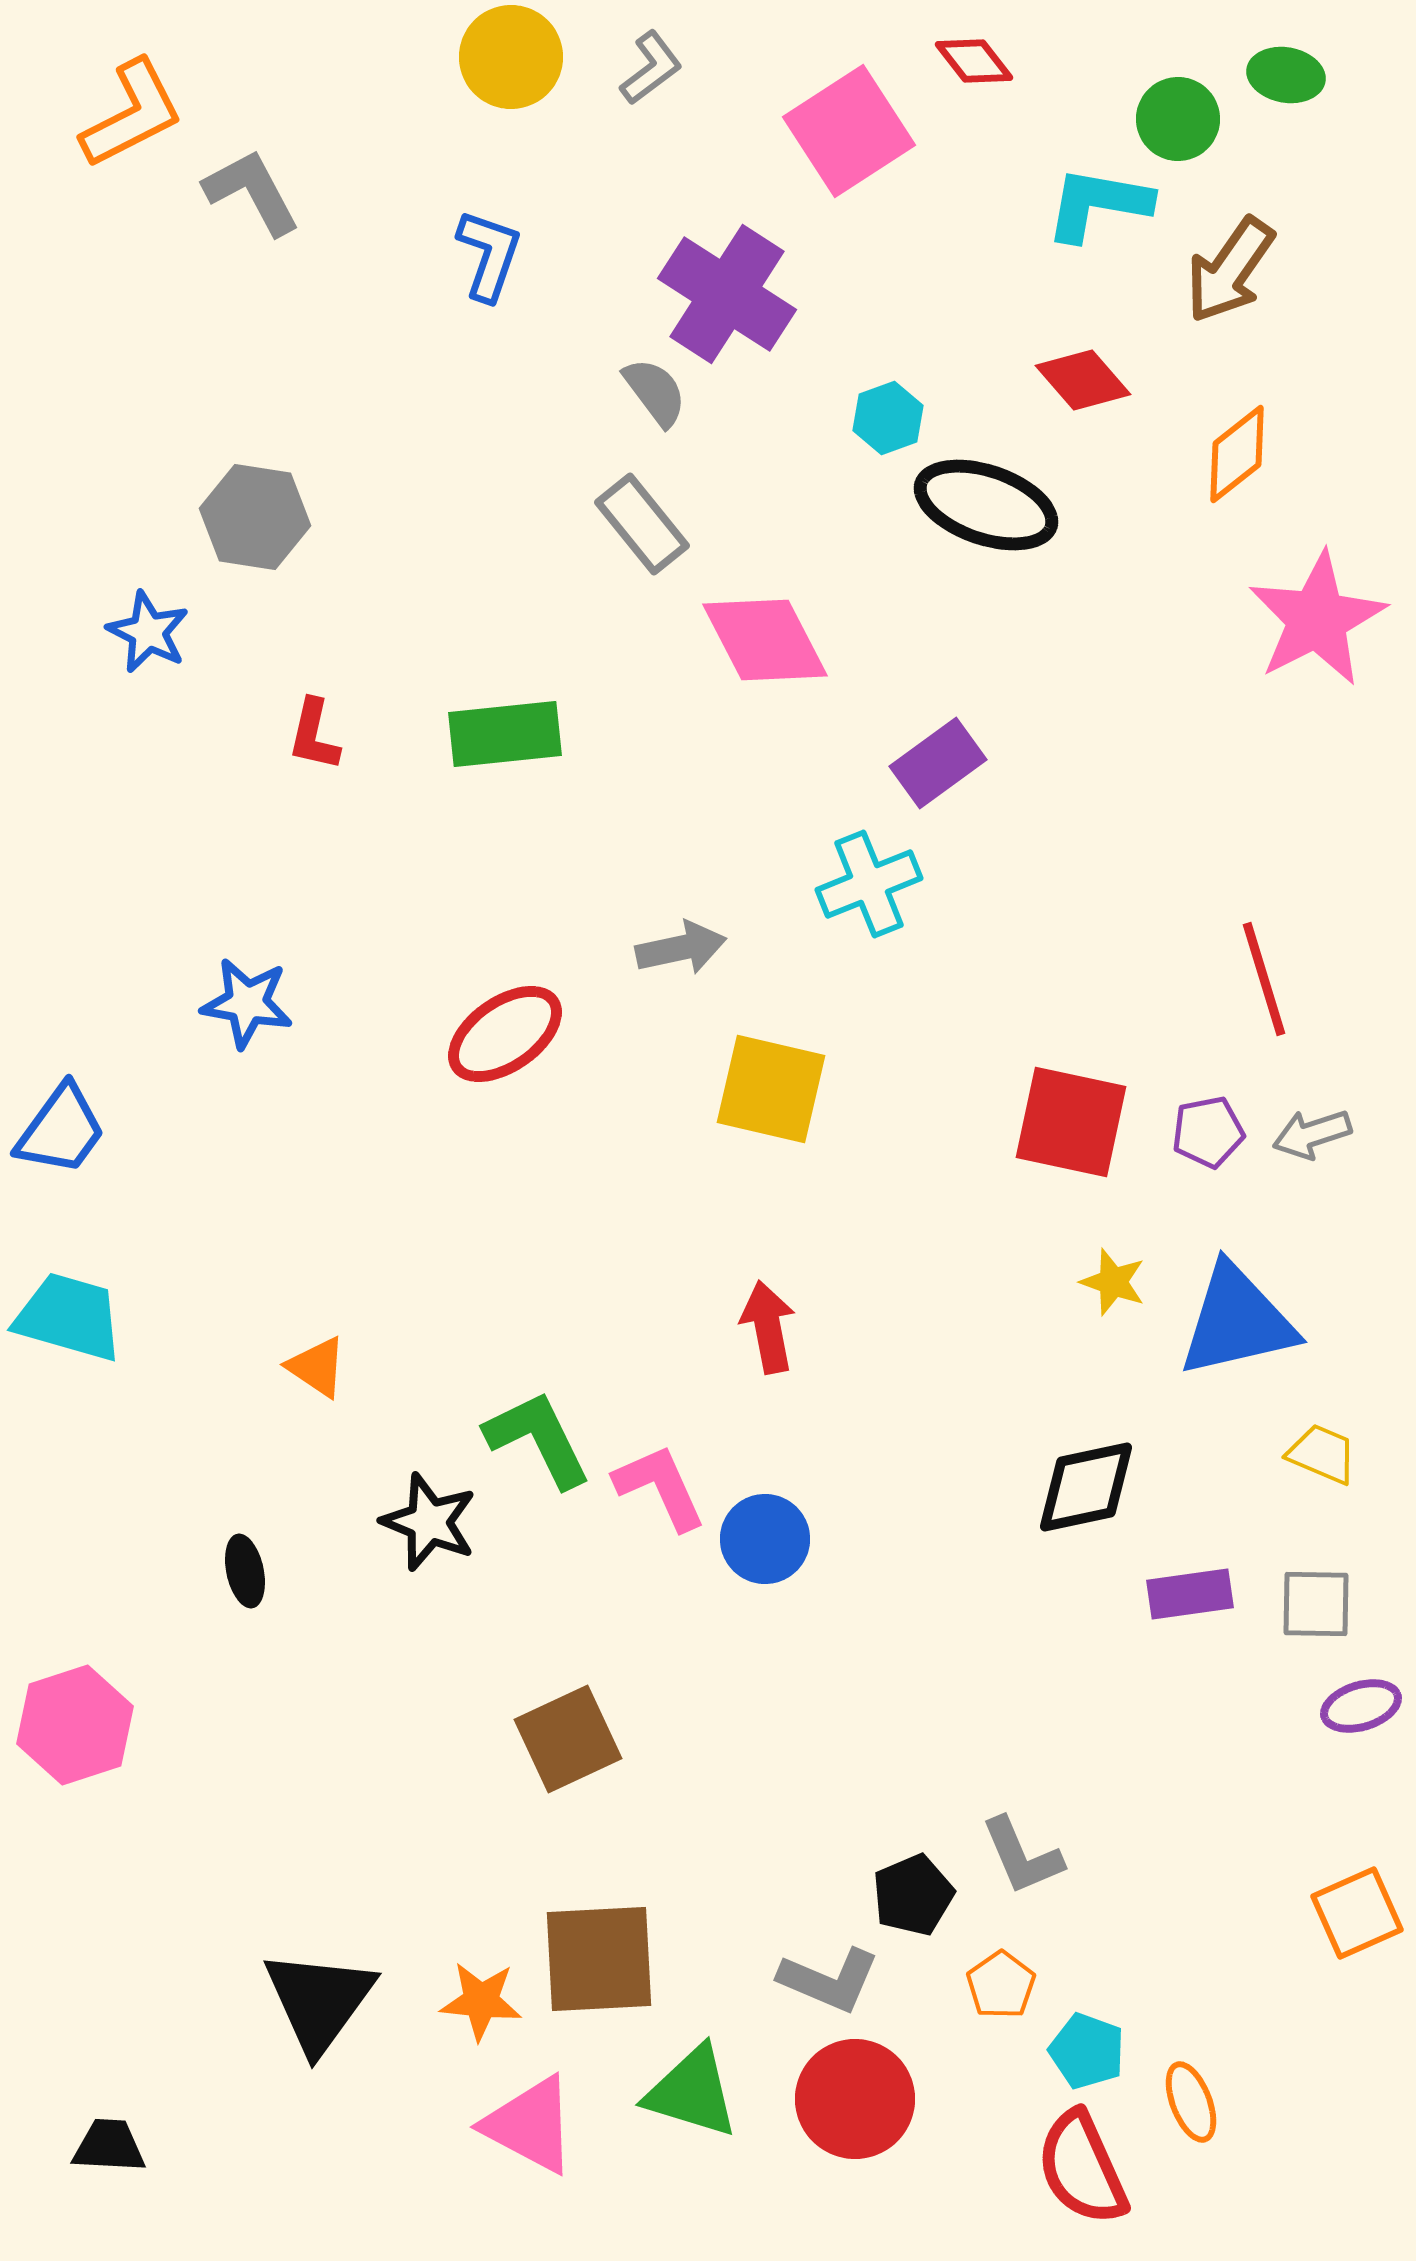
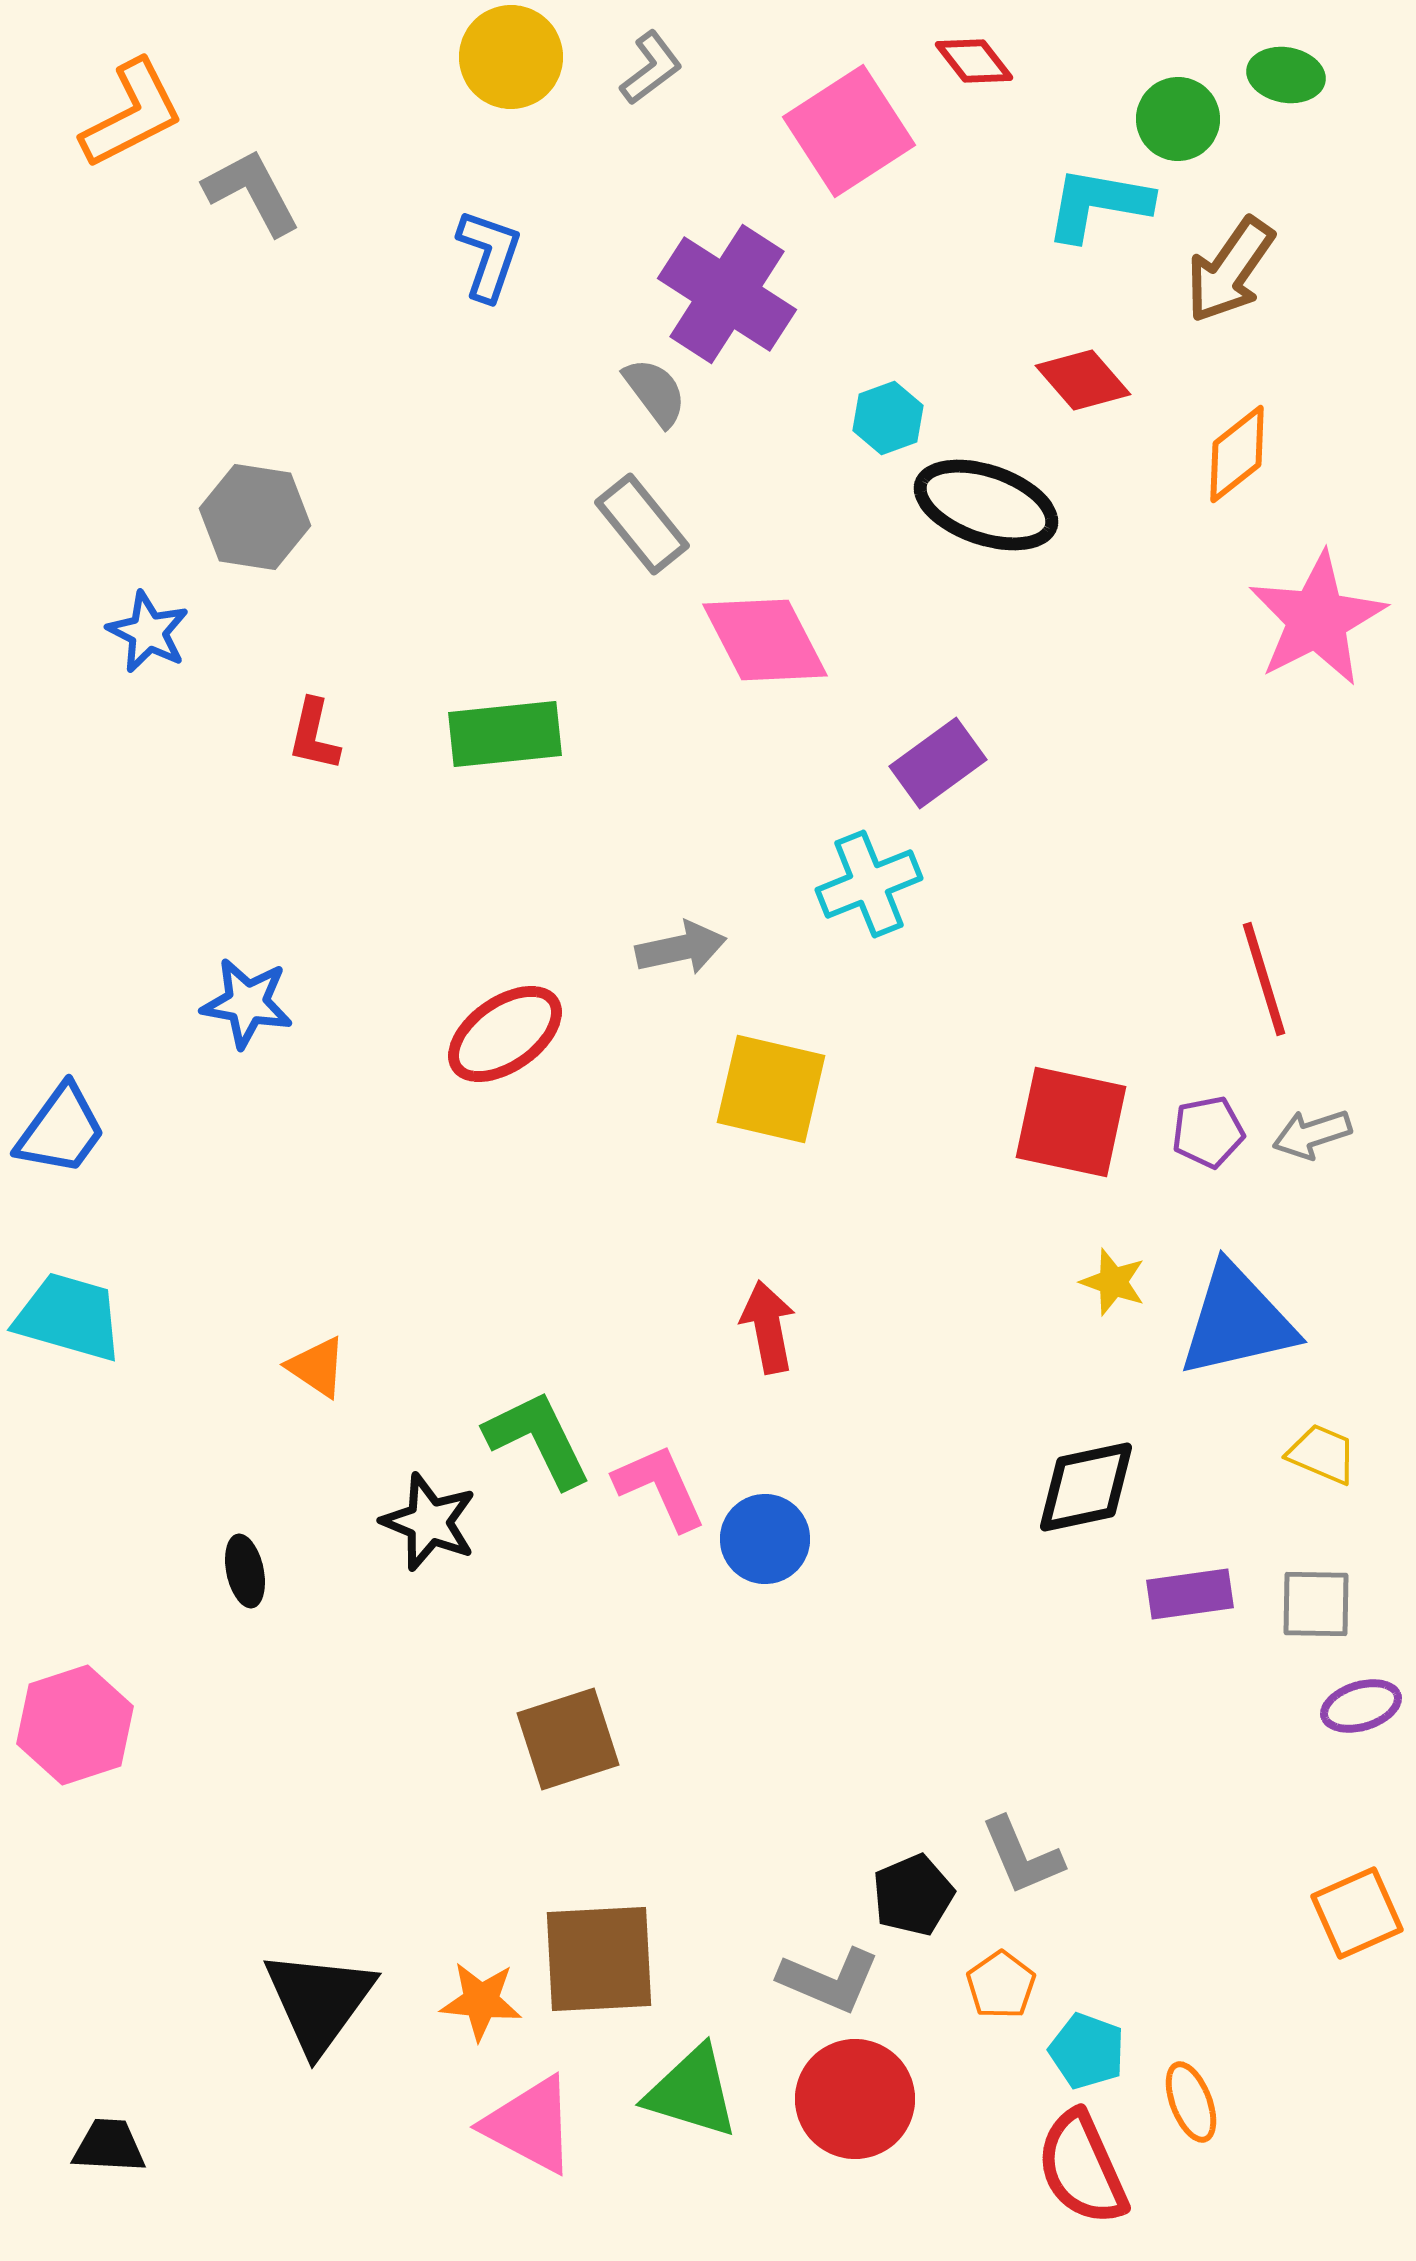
brown square at (568, 1739): rotated 7 degrees clockwise
